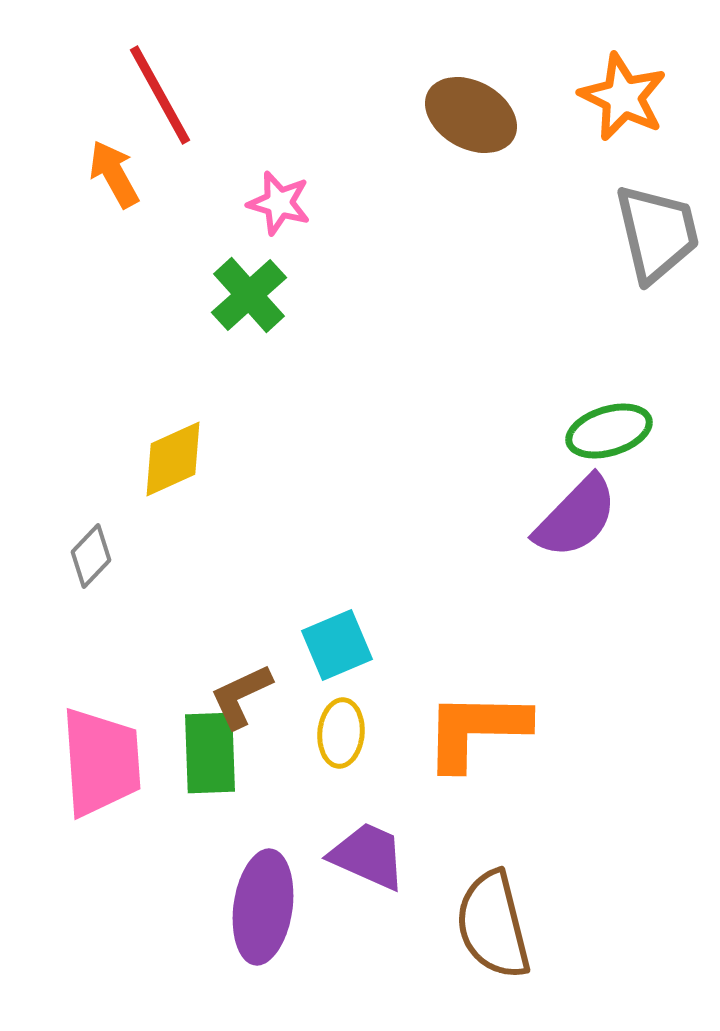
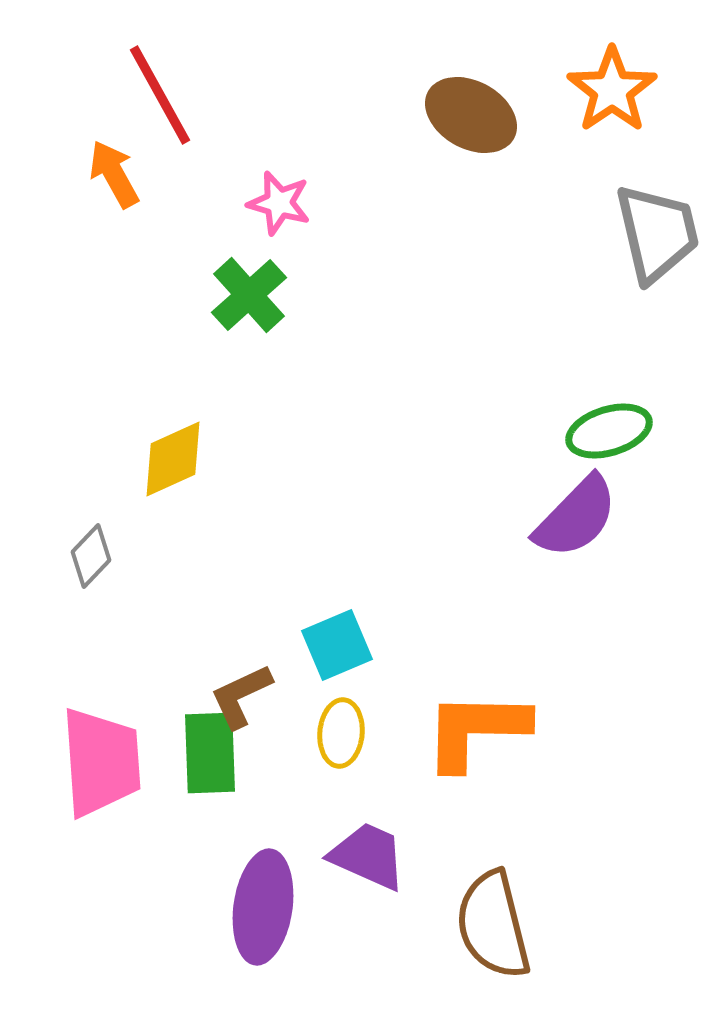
orange star: moved 11 px left, 7 px up; rotated 12 degrees clockwise
